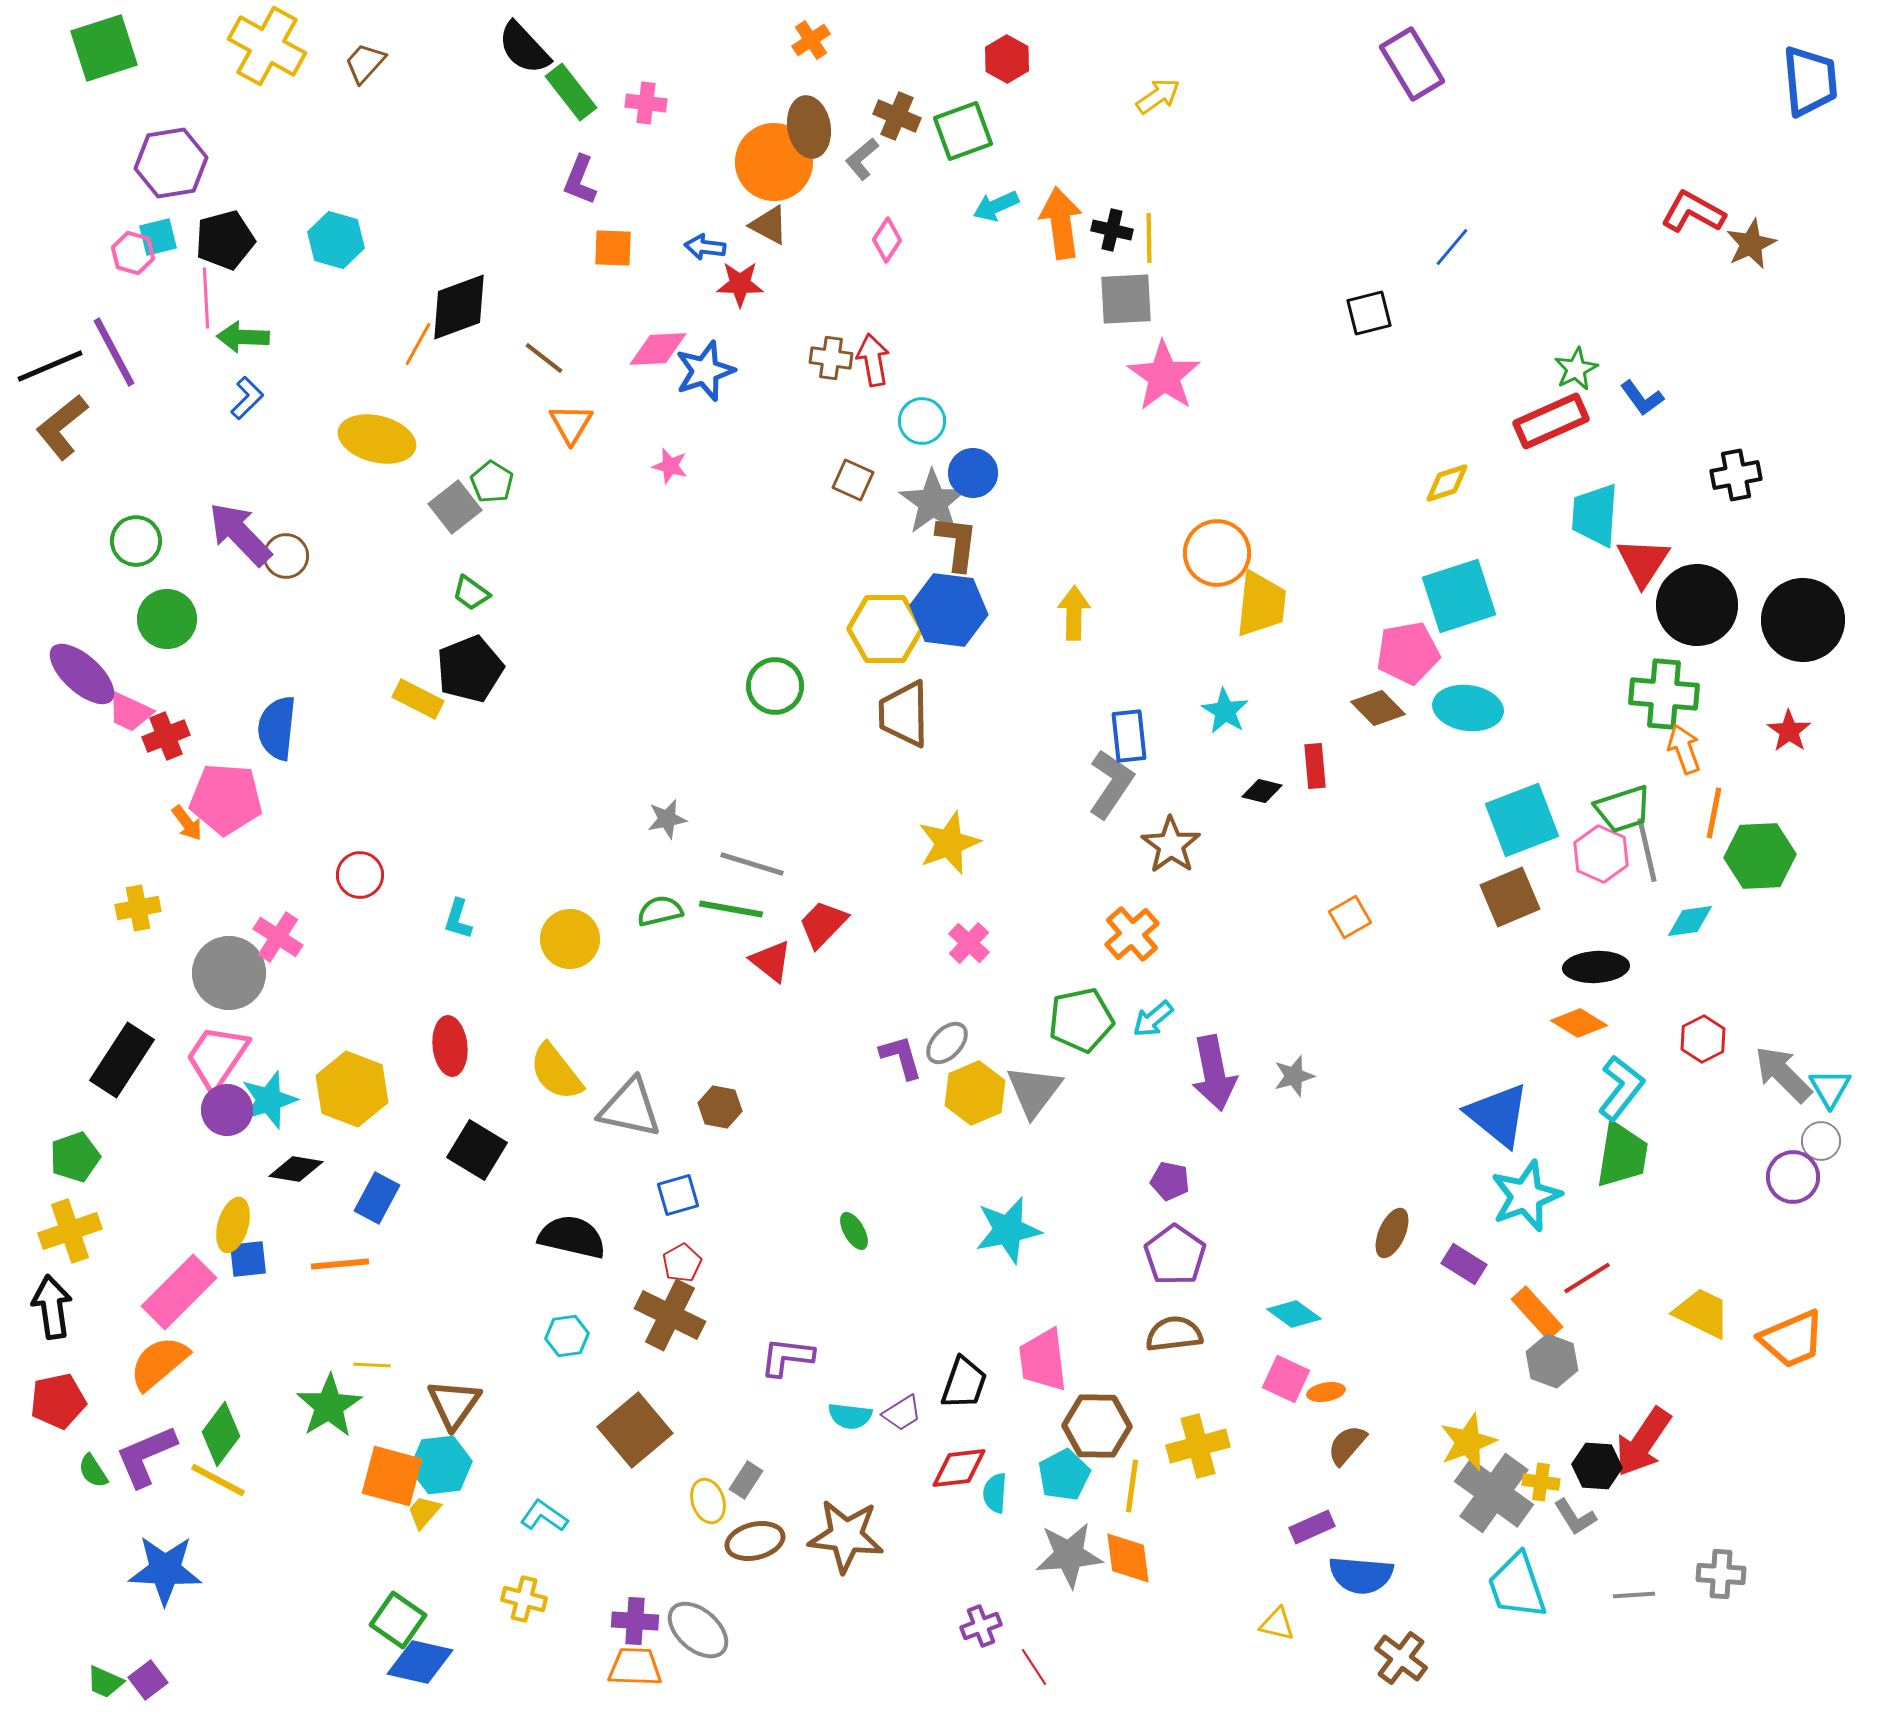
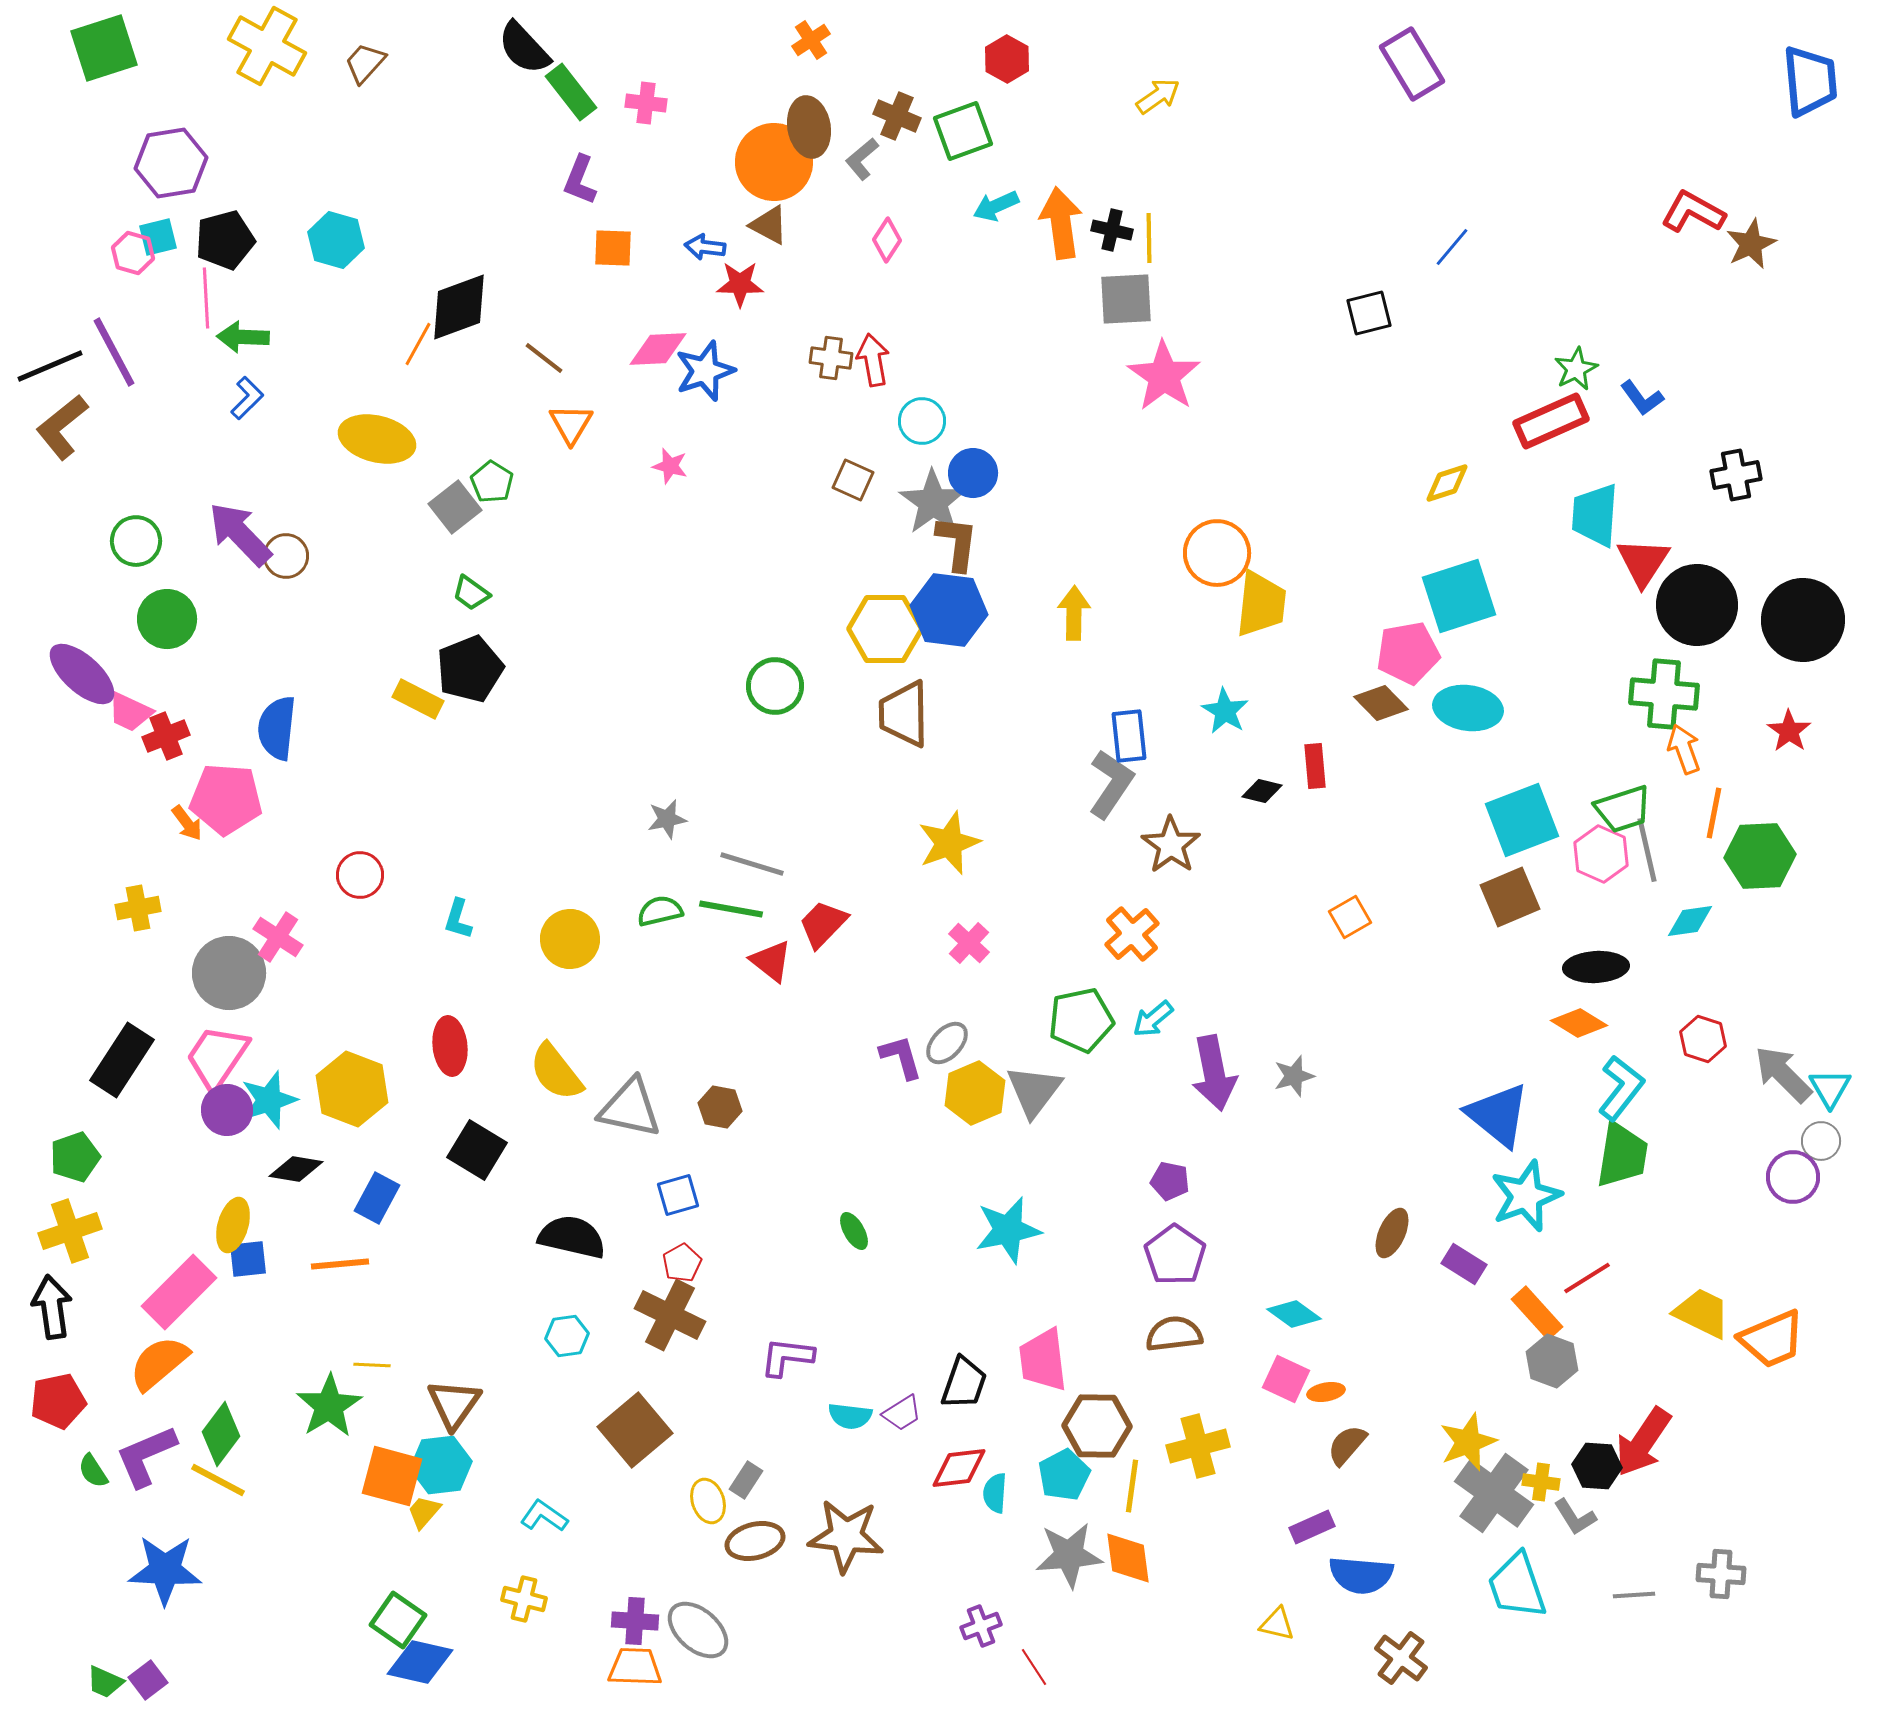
brown diamond at (1378, 708): moved 3 px right, 5 px up
red hexagon at (1703, 1039): rotated 15 degrees counterclockwise
orange trapezoid at (1792, 1339): moved 20 px left
